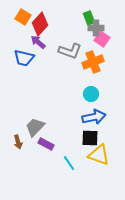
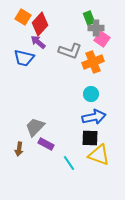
brown arrow: moved 1 px right, 7 px down; rotated 24 degrees clockwise
